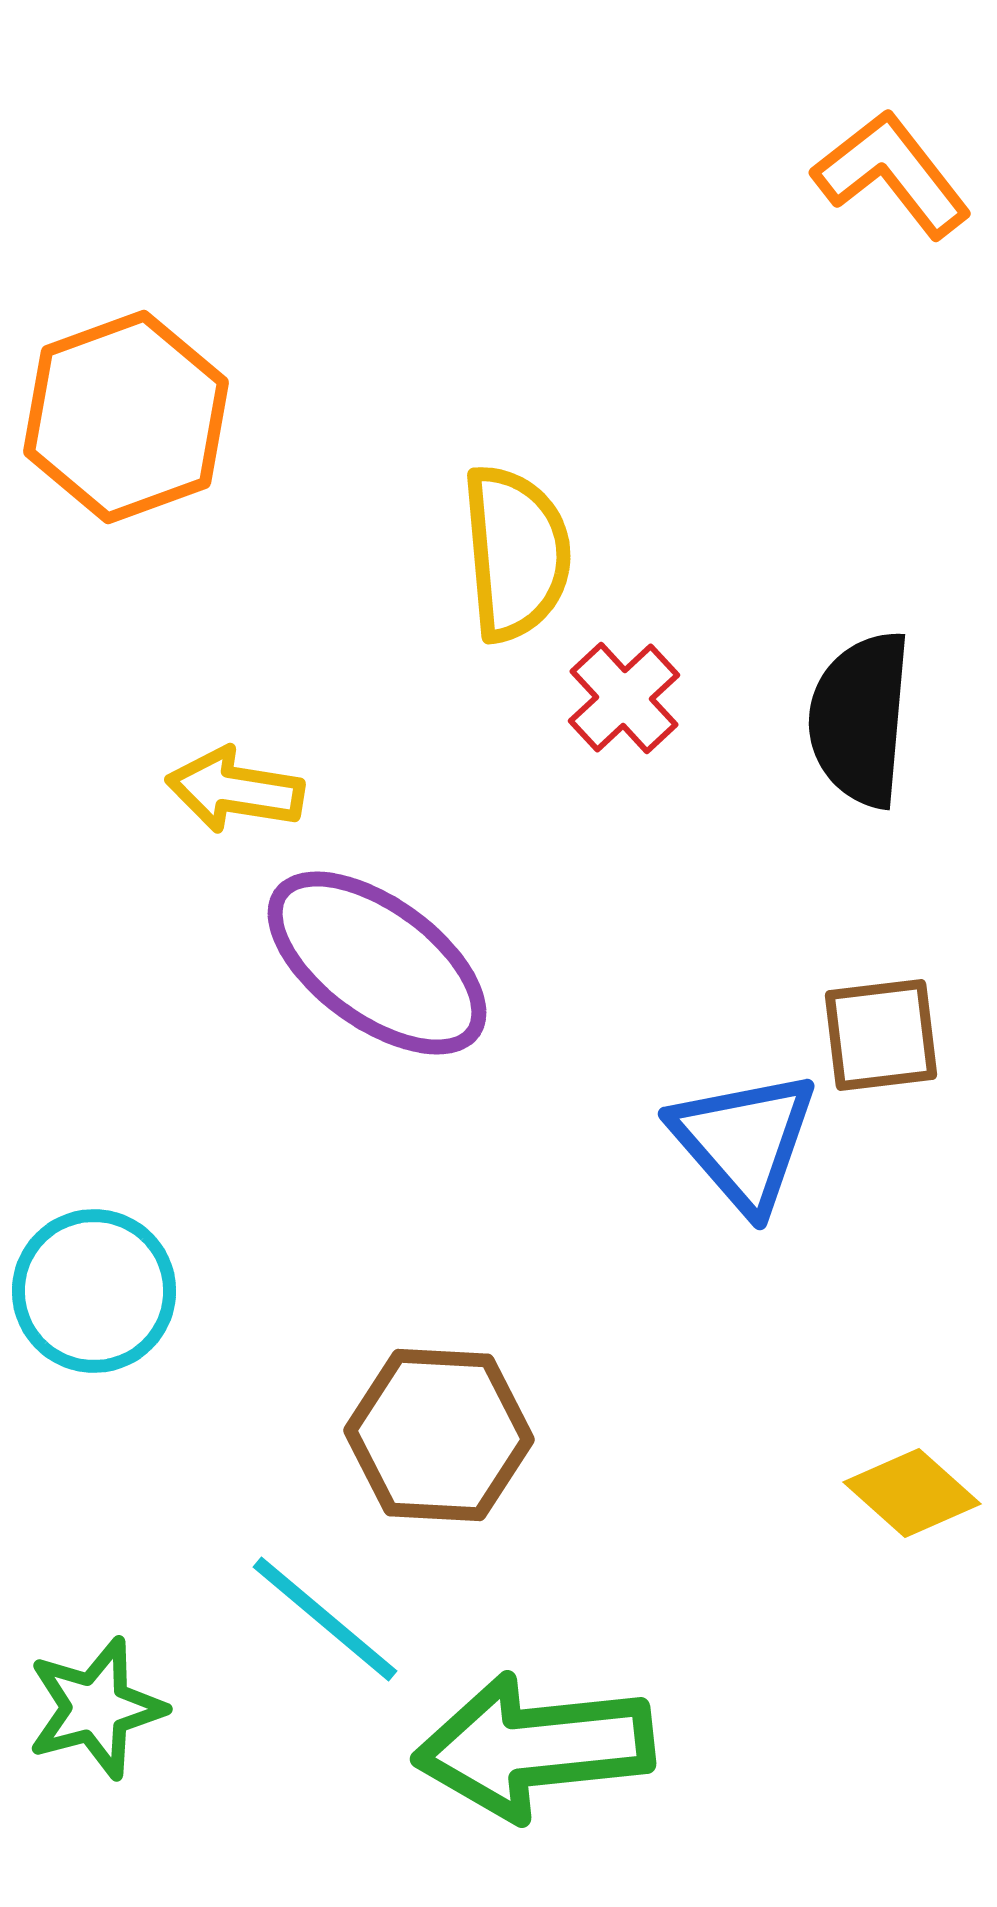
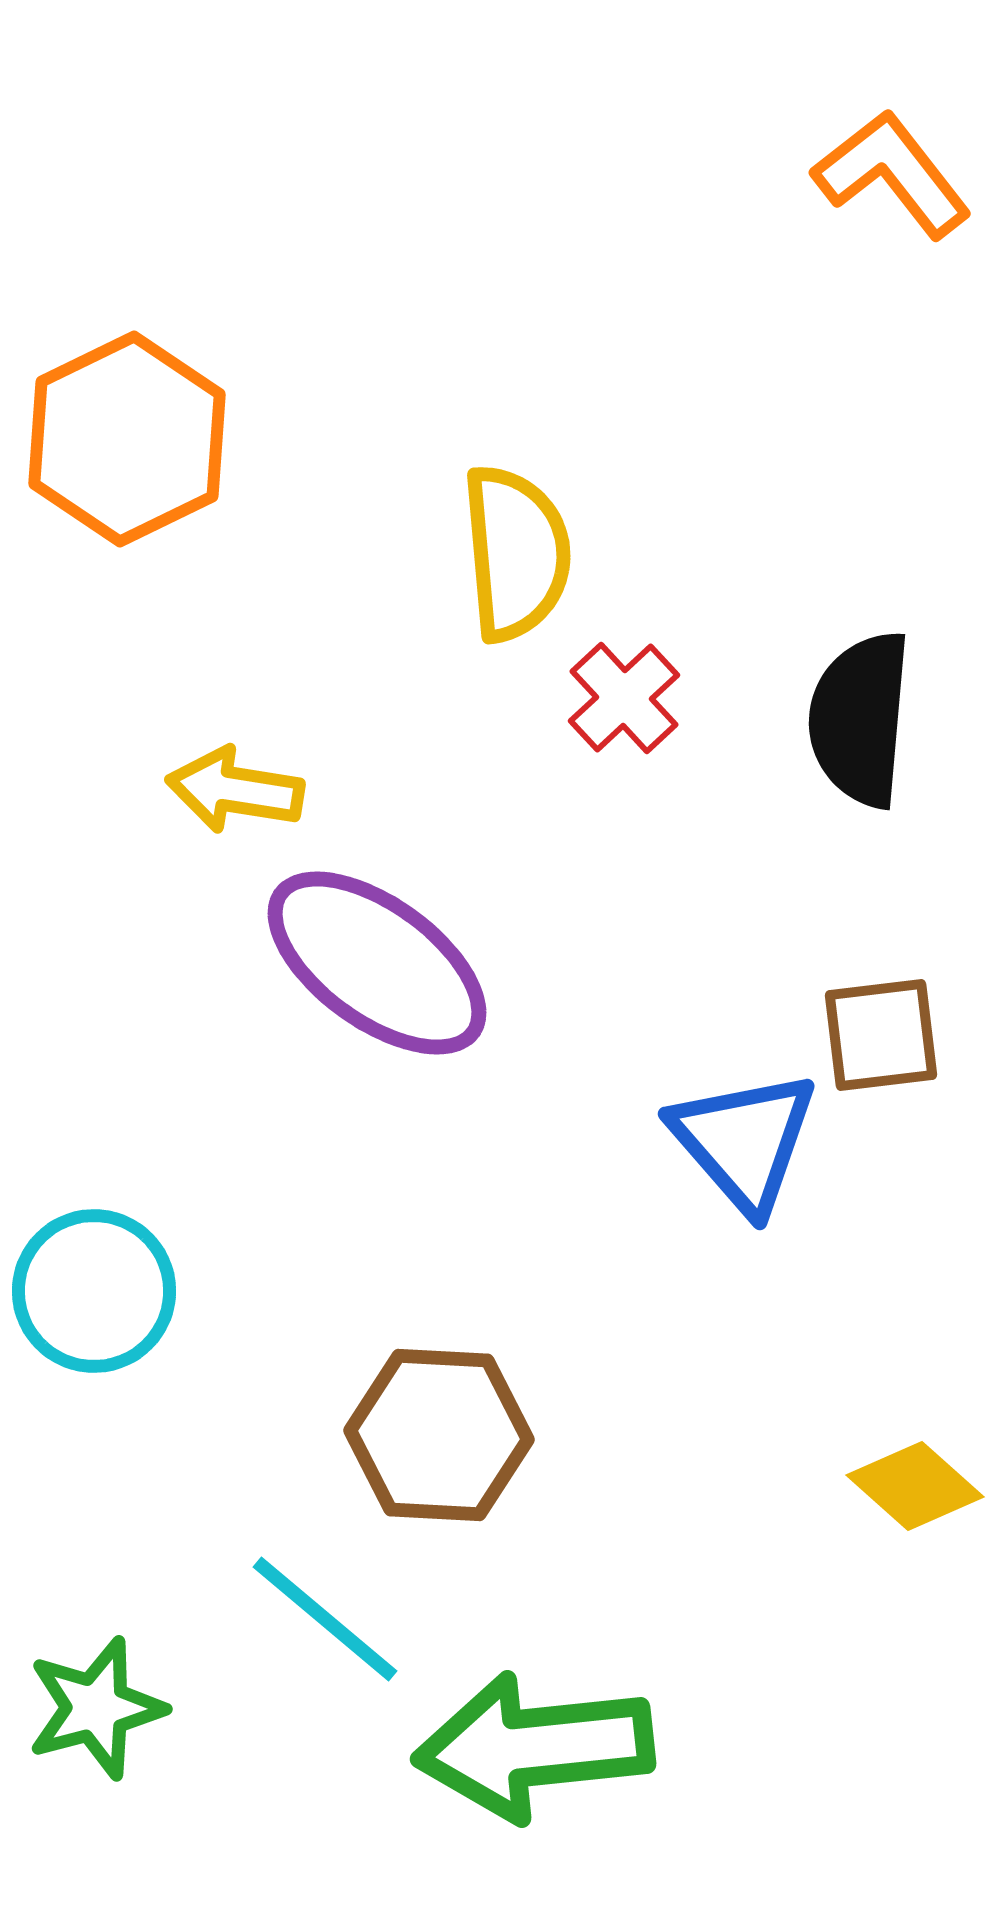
orange hexagon: moved 1 px right, 22 px down; rotated 6 degrees counterclockwise
yellow diamond: moved 3 px right, 7 px up
